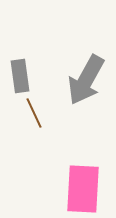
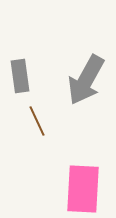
brown line: moved 3 px right, 8 px down
